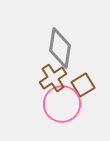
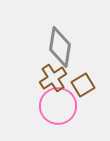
gray diamond: moved 1 px up
pink circle: moved 4 px left, 2 px down
